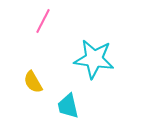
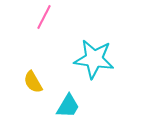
pink line: moved 1 px right, 4 px up
cyan trapezoid: rotated 136 degrees counterclockwise
